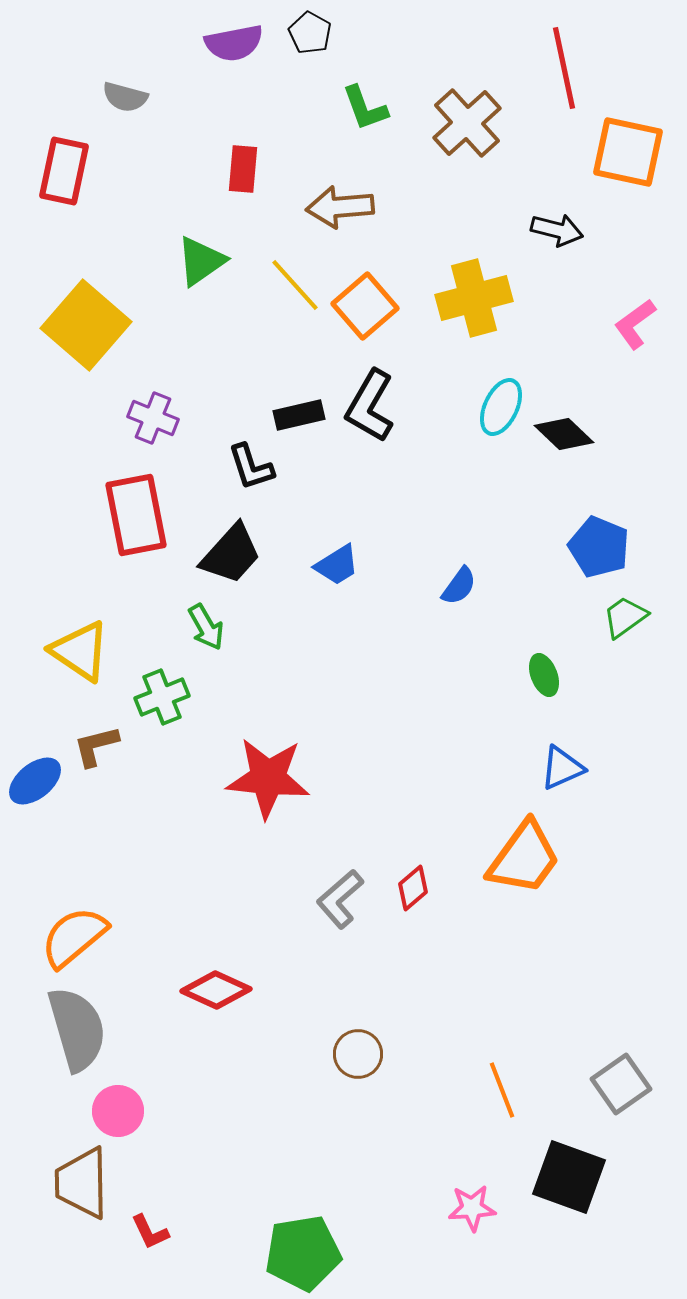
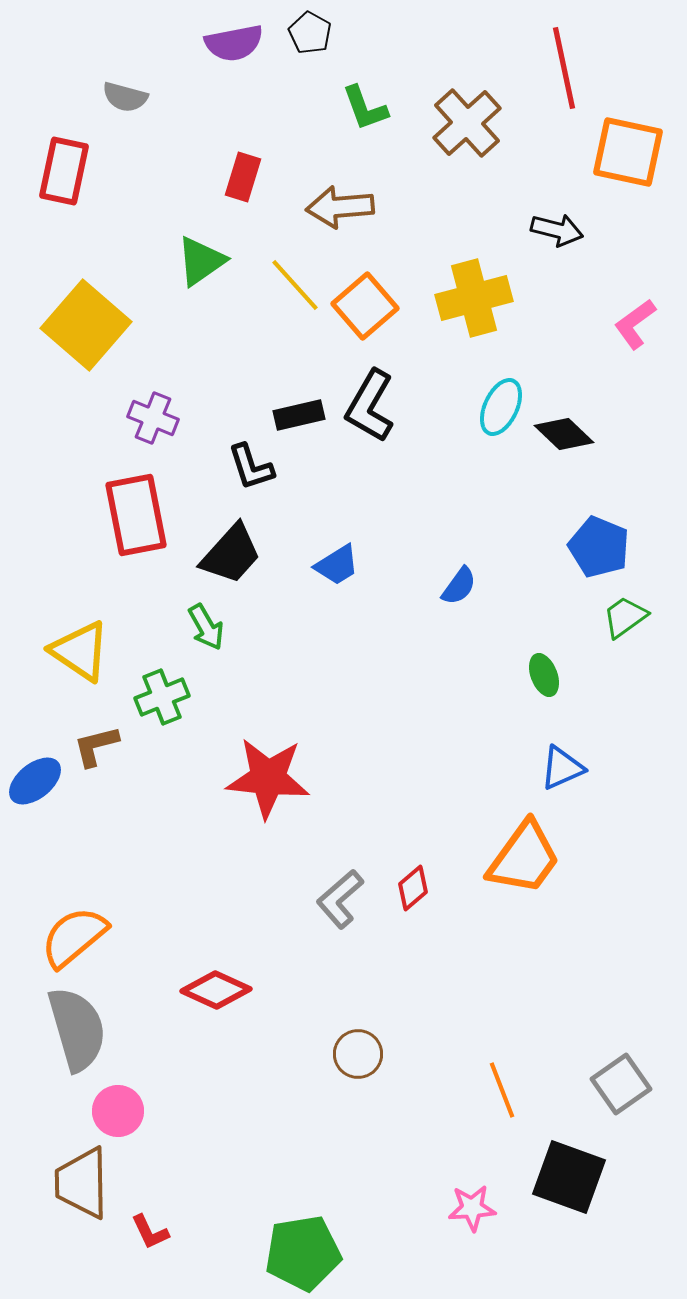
red rectangle at (243, 169): moved 8 px down; rotated 12 degrees clockwise
